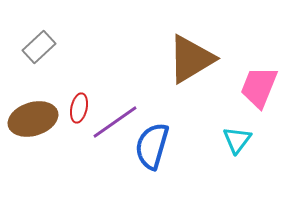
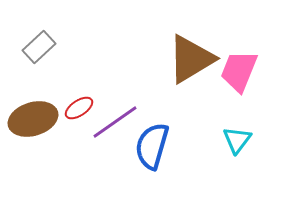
pink trapezoid: moved 20 px left, 16 px up
red ellipse: rotated 44 degrees clockwise
